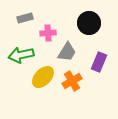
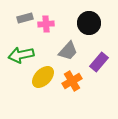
pink cross: moved 2 px left, 9 px up
gray trapezoid: moved 1 px right, 1 px up; rotated 10 degrees clockwise
purple rectangle: rotated 18 degrees clockwise
